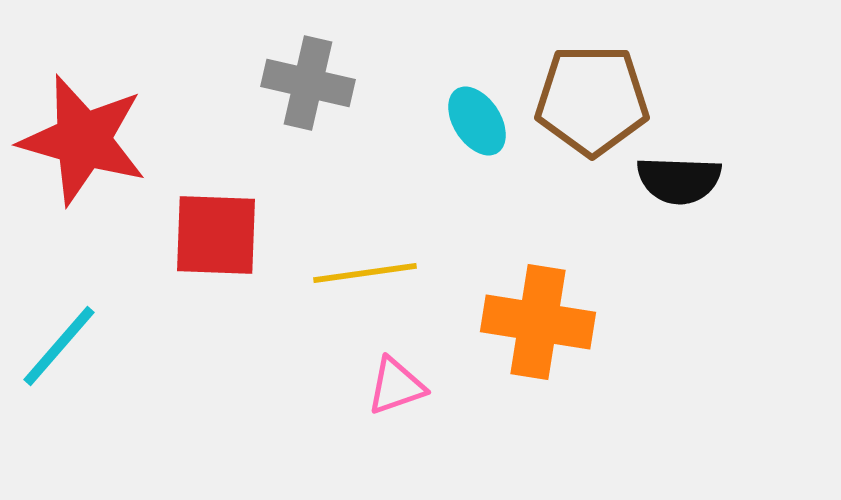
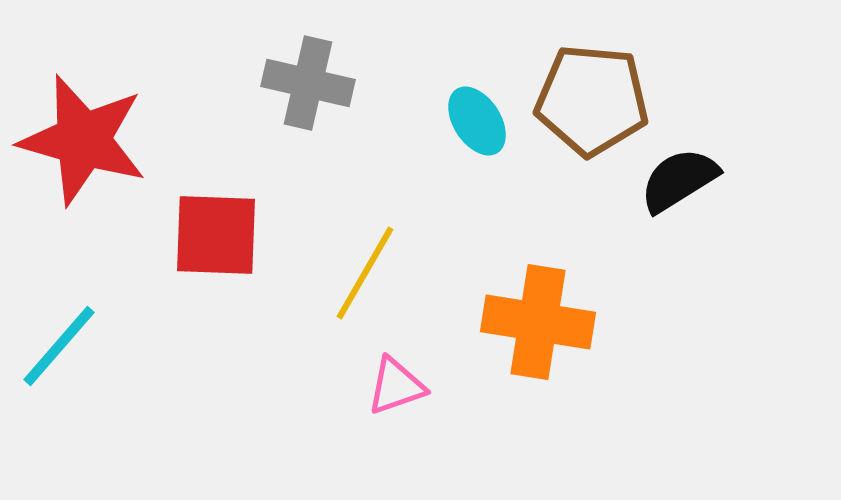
brown pentagon: rotated 5 degrees clockwise
black semicircle: rotated 146 degrees clockwise
yellow line: rotated 52 degrees counterclockwise
